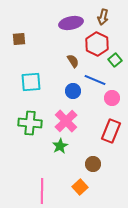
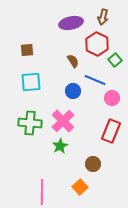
brown square: moved 8 px right, 11 px down
pink cross: moved 3 px left
pink line: moved 1 px down
